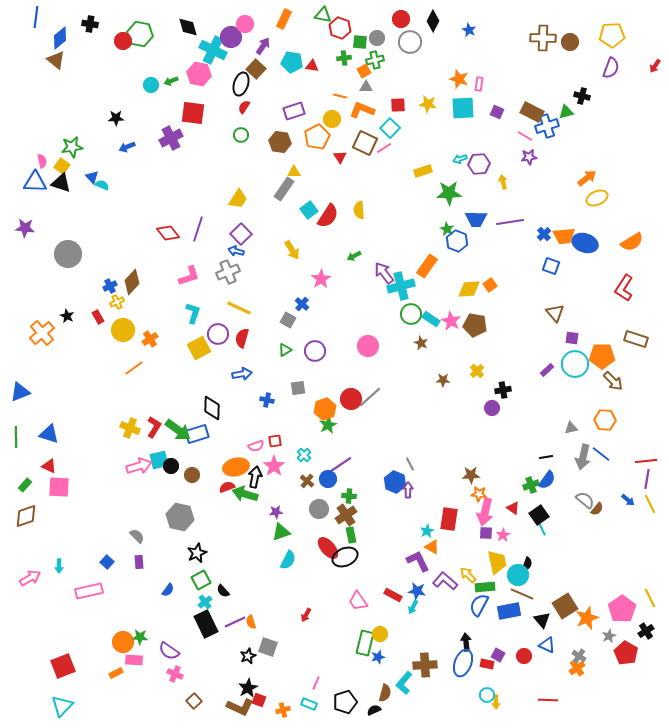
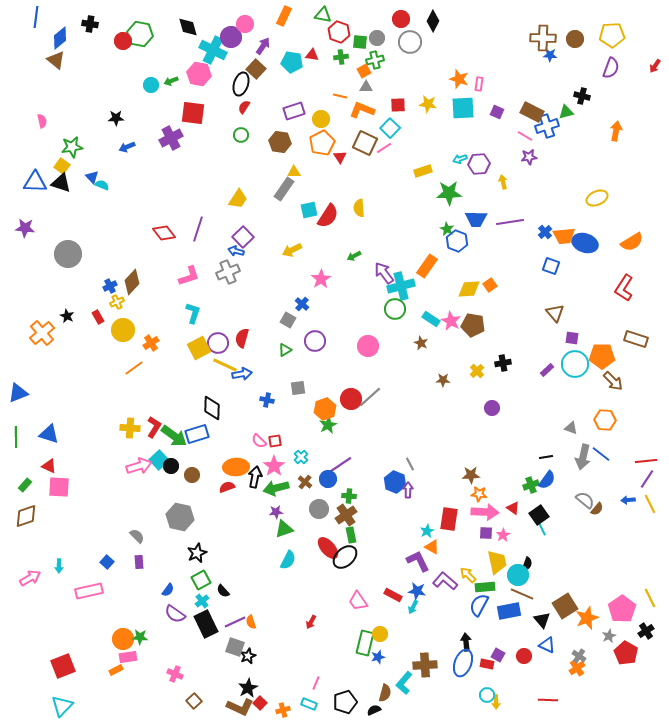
orange rectangle at (284, 19): moved 3 px up
red hexagon at (340, 28): moved 1 px left, 4 px down
blue star at (469, 30): moved 81 px right, 25 px down; rotated 24 degrees counterclockwise
brown circle at (570, 42): moved 5 px right, 3 px up
green cross at (344, 58): moved 3 px left, 1 px up
red triangle at (312, 66): moved 11 px up
yellow circle at (332, 119): moved 11 px left
orange pentagon at (317, 137): moved 5 px right, 6 px down
pink semicircle at (42, 161): moved 40 px up
orange arrow at (587, 178): moved 29 px right, 47 px up; rotated 42 degrees counterclockwise
cyan square at (309, 210): rotated 24 degrees clockwise
yellow semicircle at (359, 210): moved 2 px up
red diamond at (168, 233): moved 4 px left
purple square at (241, 234): moved 2 px right, 3 px down
blue cross at (544, 234): moved 1 px right, 2 px up
yellow arrow at (292, 250): rotated 96 degrees clockwise
yellow line at (239, 308): moved 14 px left, 57 px down
green circle at (411, 314): moved 16 px left, 5 px up
brown pentagon at (475, 325): moved 2 px left
purple circle at (218, 334): moved 9 px down
orange cross at (150, 339): moved 1 px right, 4 px down
purple circle at (315, 351): moved 10 px up
black cross at (503, 390): moved 27 px up
blue triangle at (20, 392): moved 2 px left, 1 px down
yellow cross at (130, 428): rotated 18 degrees counterclockwise
gray triangle at (571, 428): rotated 32 degrees clockwise
green arrow at (178, 430): moved 4 px left, 6 px down
pink semicircle at (256, 446): moved 3 px right, 5 px up; rotated 63 degrees clockwise
cyan cross at (304, 455): moved 3 px left, 2 px down
cyan square at (159, 460): rotated 30 degrees counterclockwise
orange ellipse at (236, 467): rotated 10 degrees clockwise
purple line at (647, 479): rotated 24 degrees clockwise
brown cross at (307, 481): moved 2 px left, 1 px down
green arrow at (245, 494): moved 31 px right, 6 px up; rotated 30 degrees counterclockwise
blue arrow at (628, 500): rotated 136 degrees clockwise
pink arrow at (485, 512): rotated 100 degrees counterclockwise
green triangle at (281, 532): moved 3 px right, 3 px up
black ellipse at (345, 557): rotated 20 degrees counterclockwise
cyan cross at (205, 602): moved 3 px left, 1 px up
red arrow at (306, 615): moved 5 px right, 7 px down
orange circle at (123, 642): moved 3 px up
gray square at (268, 647): moved 33 px left
purple semicircle at (169, 651): moved 6 px right, 37 px up
pink rectangle at (134, 660): moved 6 px left, 3 px up; rotated 12 degrees counterclockwise
orange rectangle at (116, 673): moved 3 px up
red square at (259, 700): moved 1 px right, 3 px down; rotated 24 degrees clockwise
